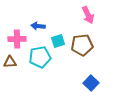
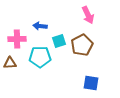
blue arrow: moved 2 px right
cyan square: moved 1 px right
brown pentagon: rotated 20 degrees counterclockwise
cyan pentagon: rotated 10 degrees clockwise
brown triangle: moved 1 px down
blue square: rotated 35 degrees counterclockwise
